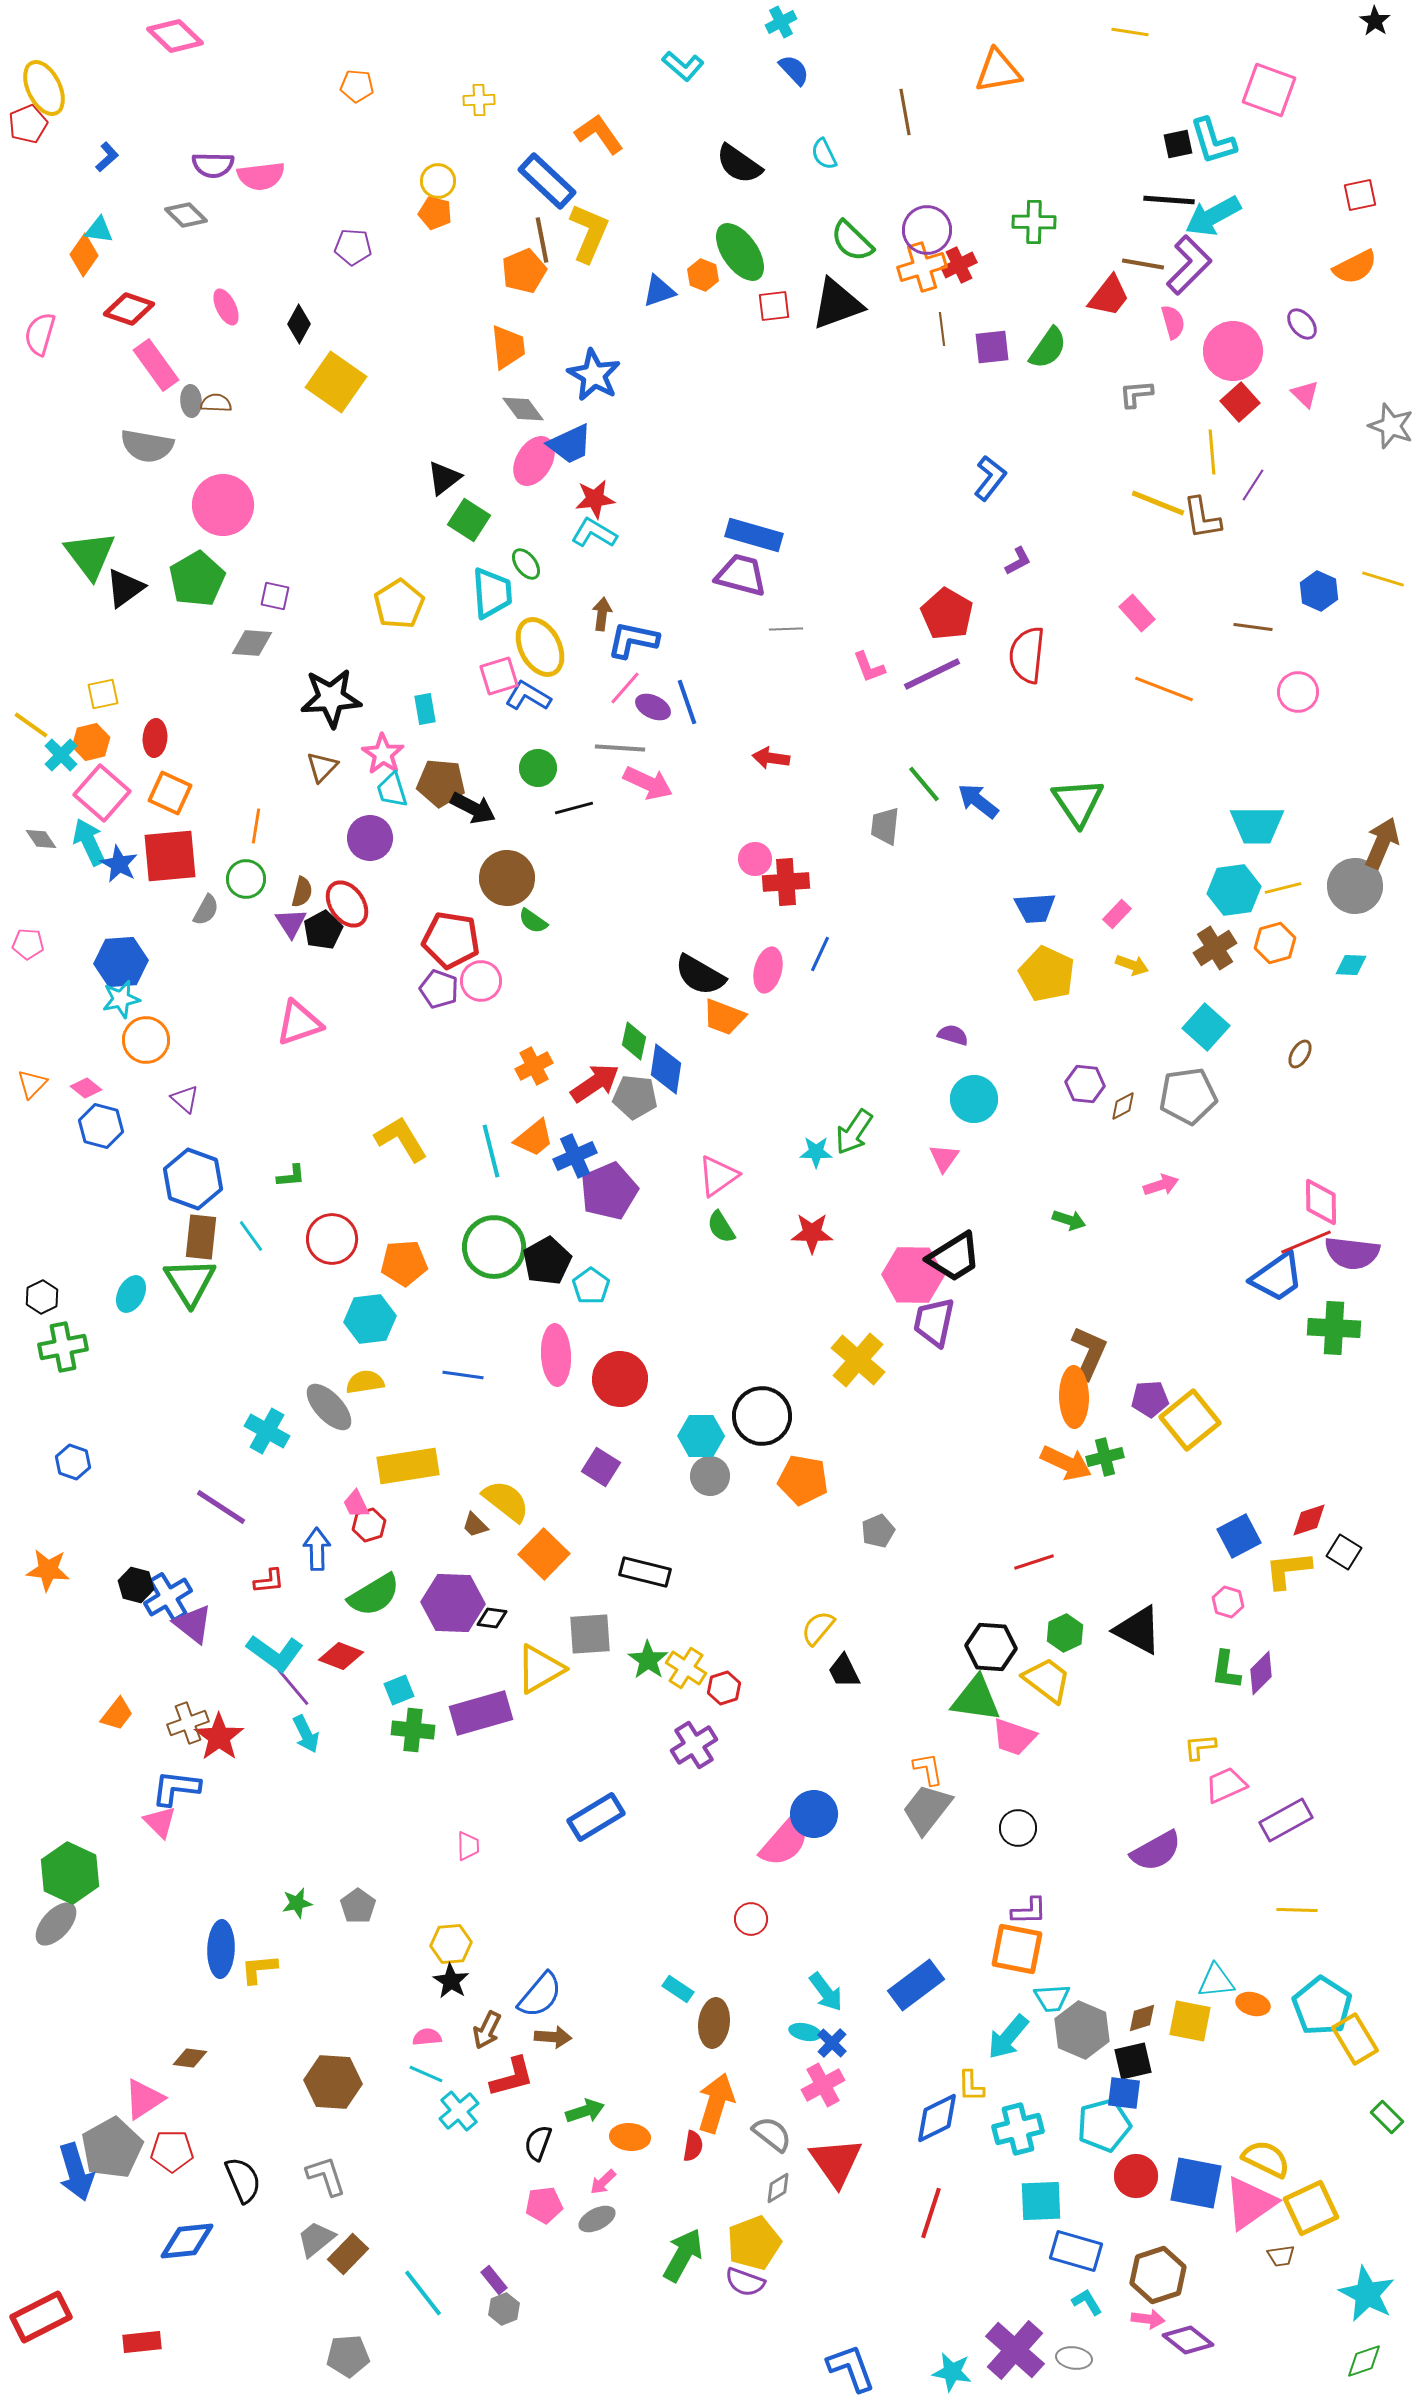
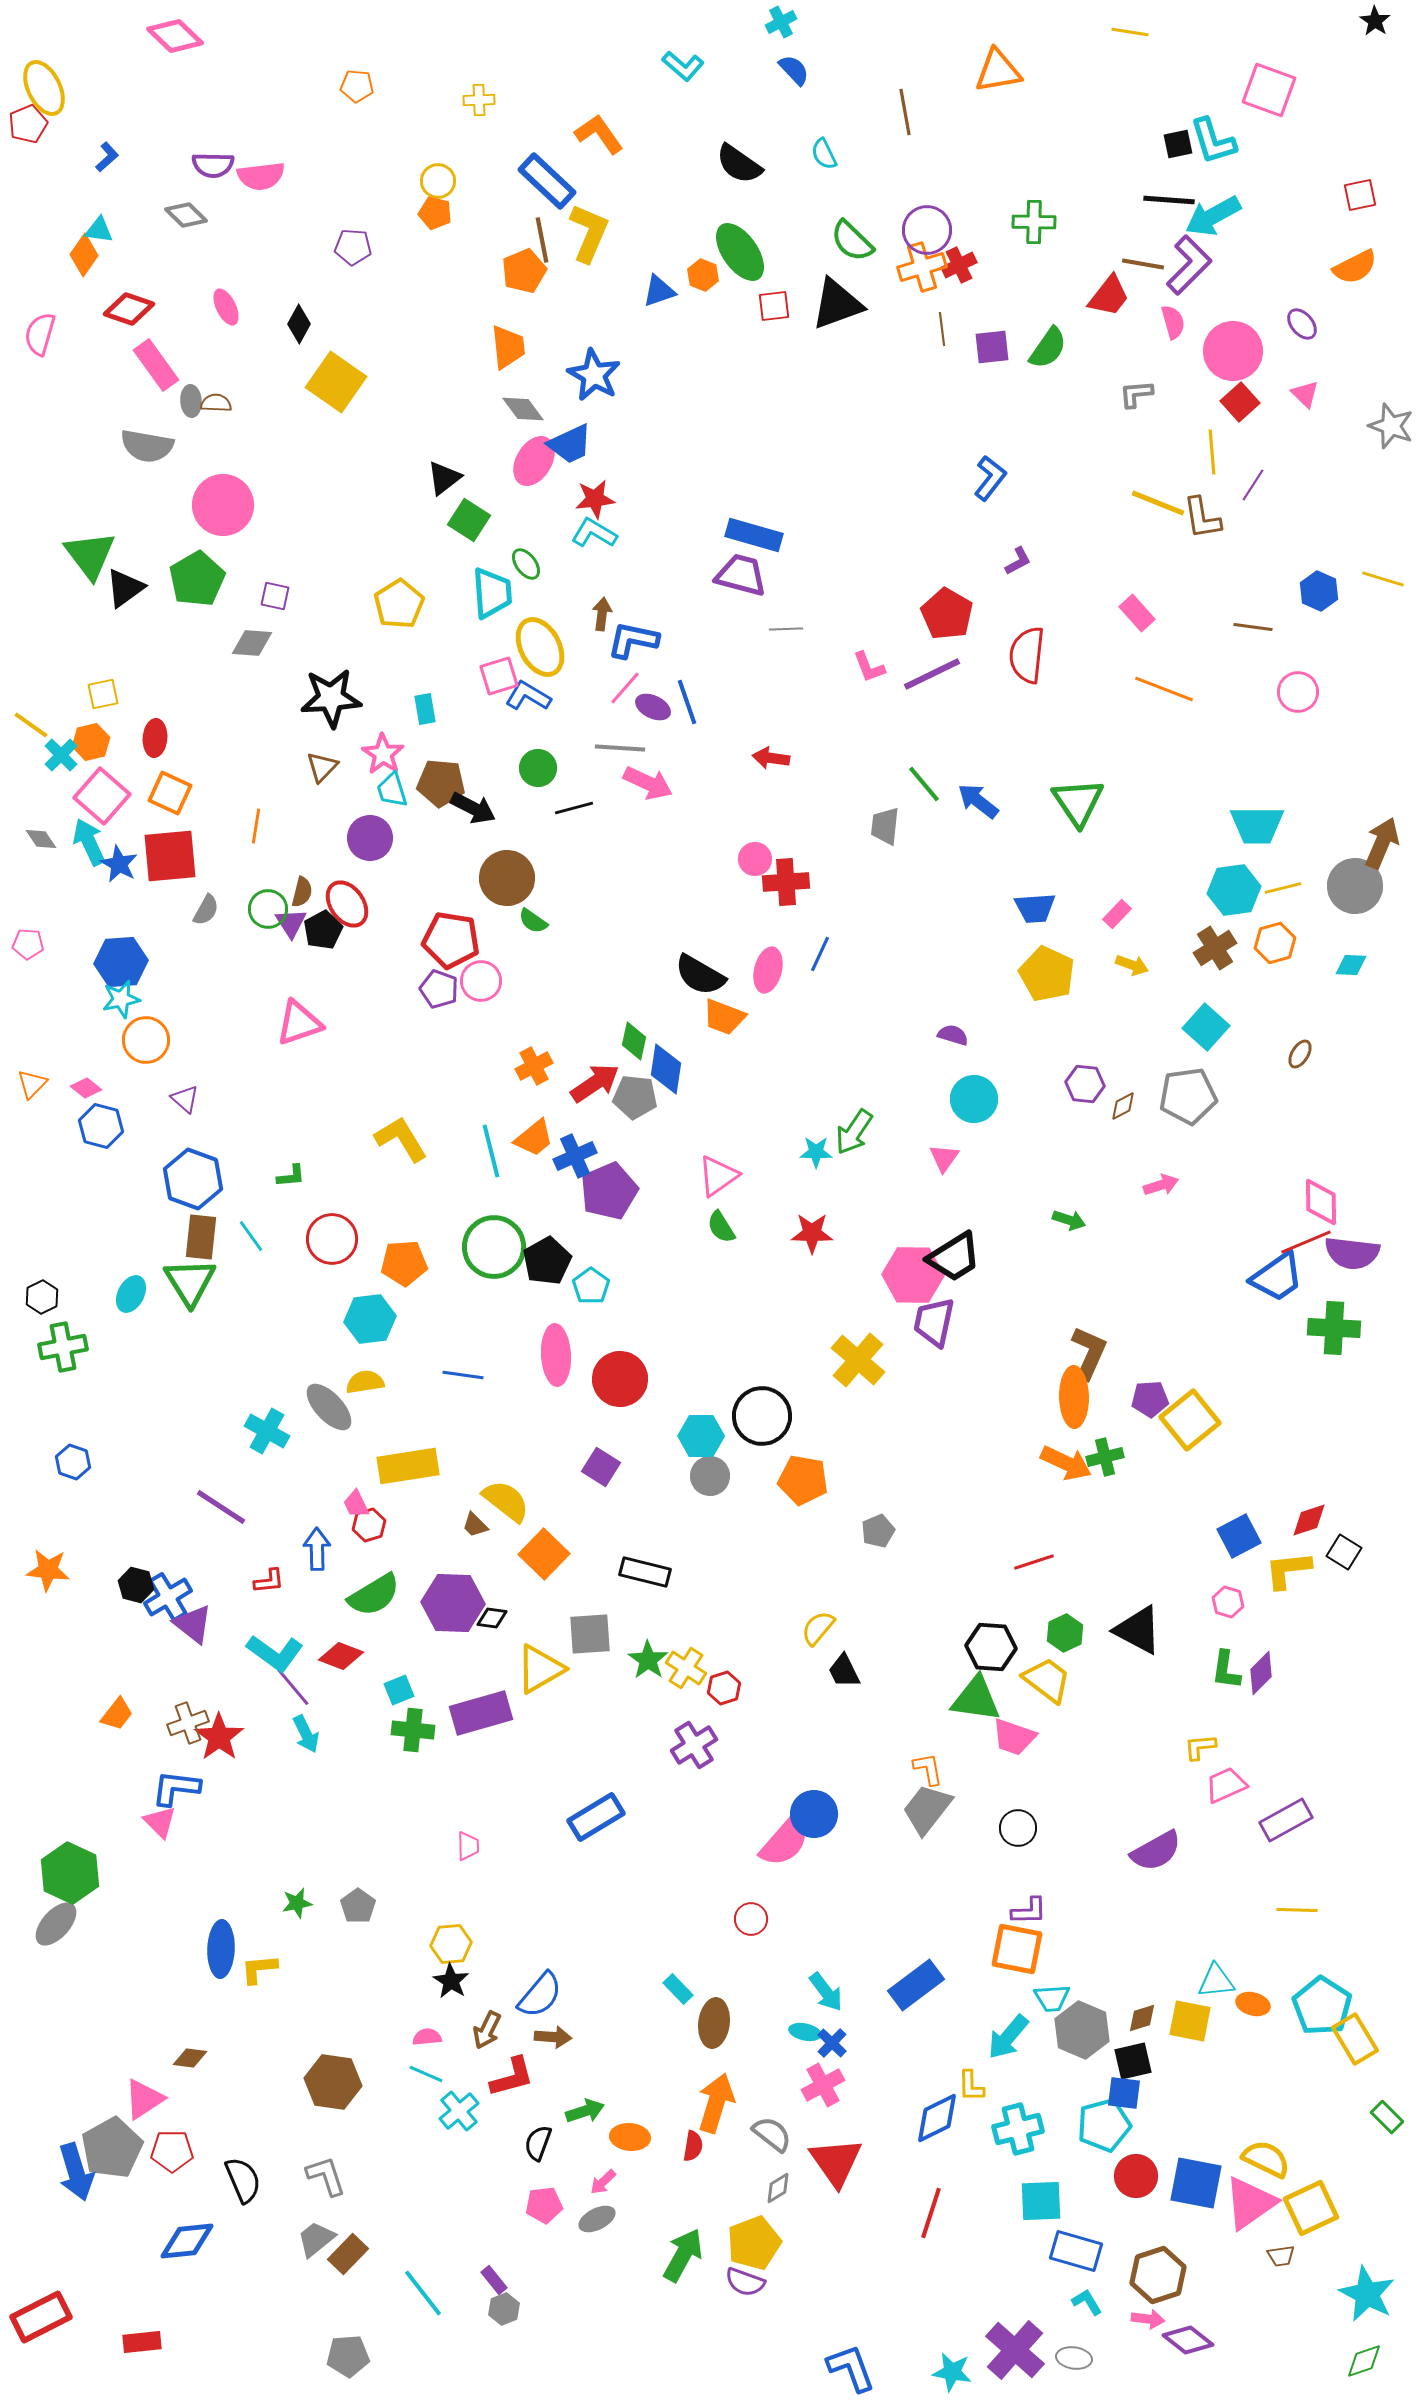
pink square at (102, 793): moved 3 px down
green circle at (246, 879): moved 22 px right, 30 px down
cyan rectangle at (678, 1989): rotated 12 degrees clockwise
brown hexagon at (333, 2082): rotated 4 degrees clockwise
